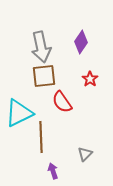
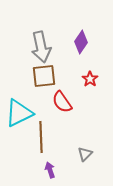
purple arrow: moved 3 px left, 1 px up
